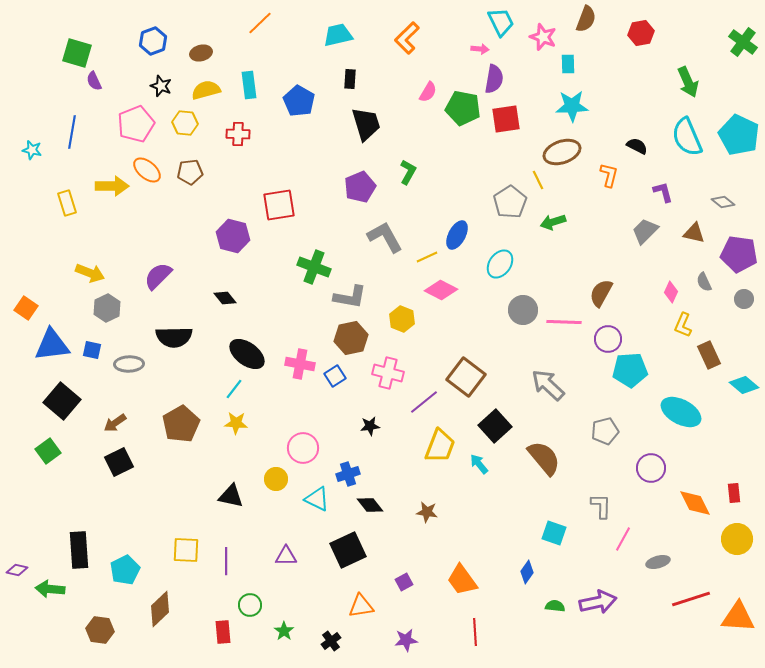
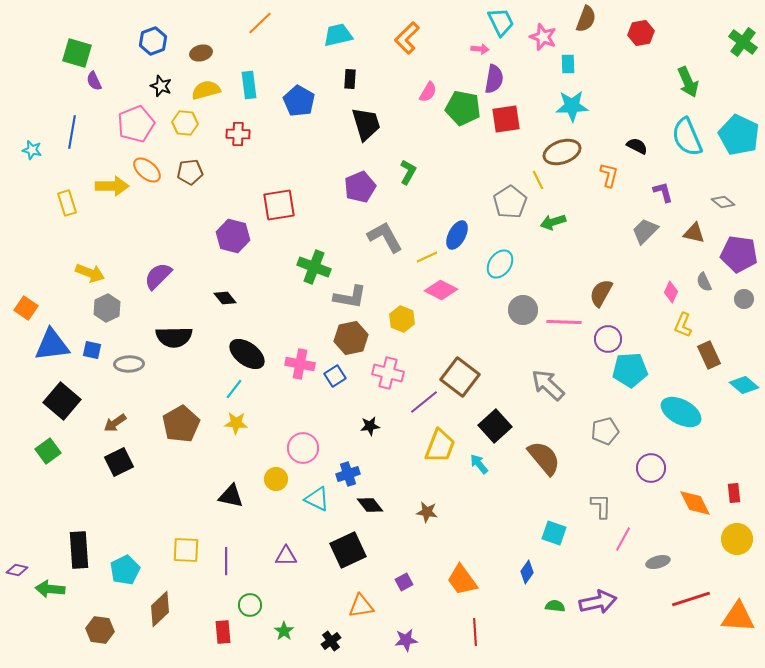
brown square at (466, 377): moved 6 px left
